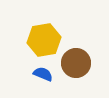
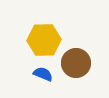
yellow hexagon: rotated 8 degrees clockwise
